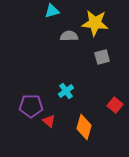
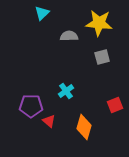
cyan triangle: moved 10 px left, 2 px down; rotated 28 degrees counterclockwise
yellow star: moved 4 px right
red square: rotated 28 degrees clockwise
